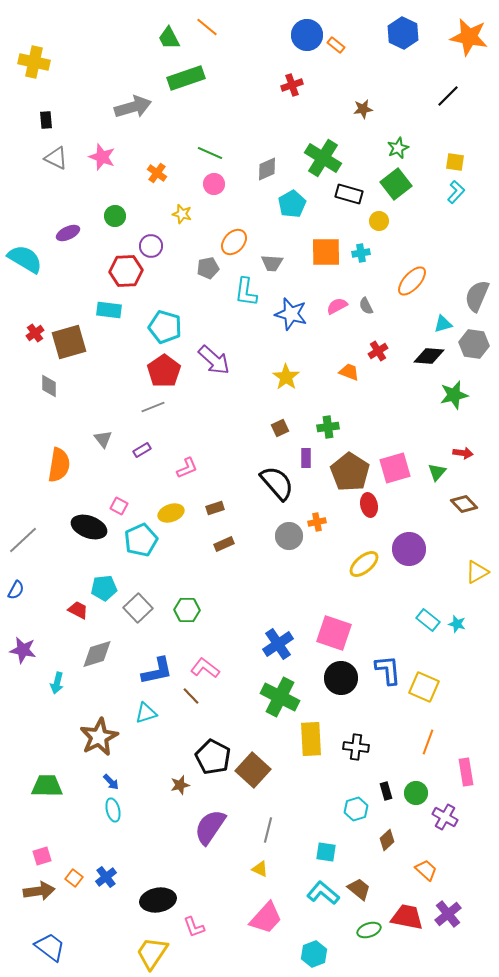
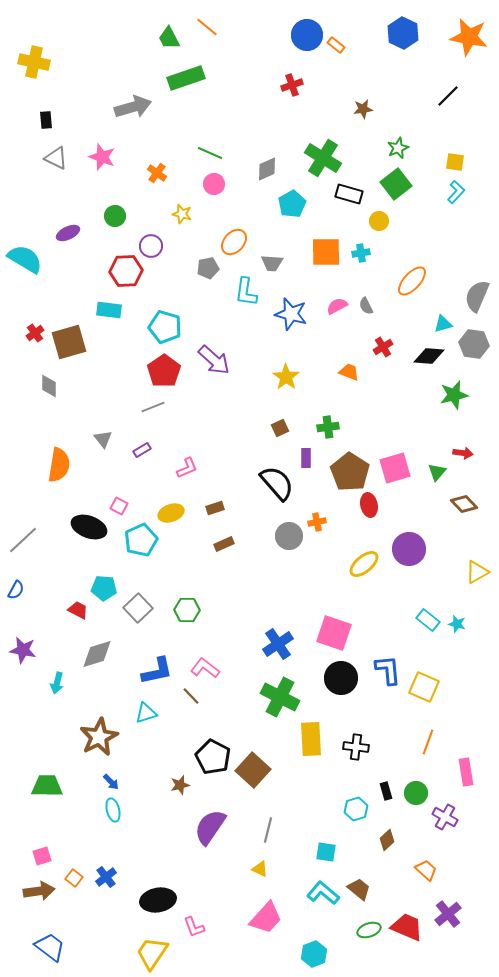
red cross at (378, 351): moved 5 px right, 4 px up
cyan pentagon at (104, 588): rotated 10 degrees clockwise
red trapezoid at (407, 917): moved 10 px down; rotated 12 degrees clockwise
